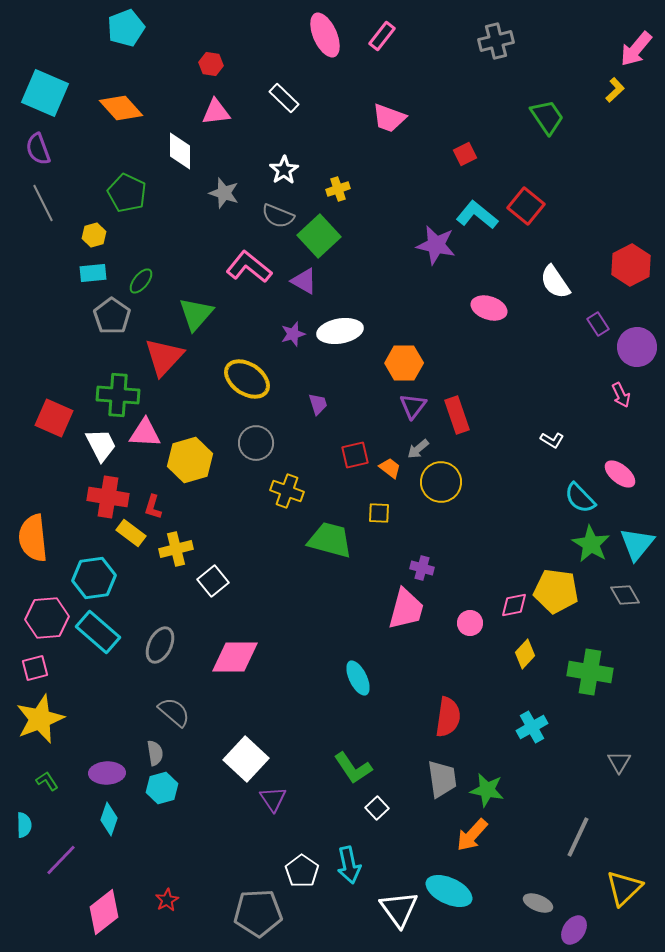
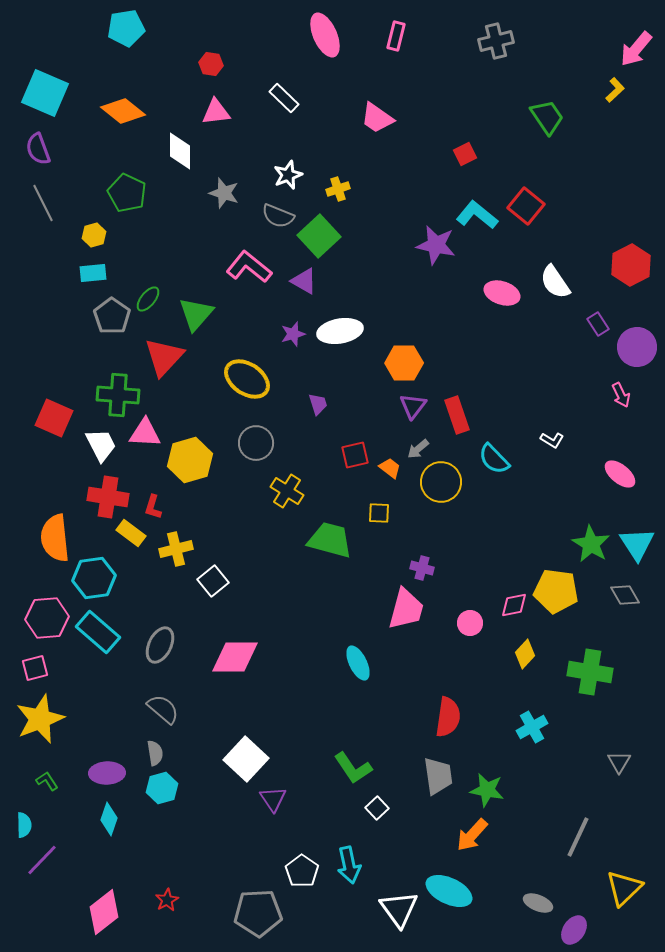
cyan pentagon at (126, 28): rotated 12 degrees clockwise
pink rectangle at (382, 36): moved 14 px right; rotated 24 degrees counterclockwise
orange diamond at (121, 108): moved 2 px right, 3 px down; rotated 9 degrees counterclockwise
pink trapezoid at (389, 118): moved 12 px left; rotated 15 degrees clockwise
white star at (284, 170): moved 4 px right, 5 px down; rotated 12 degrees clockwise
green ellipse at (141, 281): moved 7 px right, 18 px down
pink ellipse at (489, 308): moved 13 px right, 15 px up
yellow cross at (287, 491): rotated 12 degrees clockwise
cyan semicircle at (580, 498): moved 86 px left, 39 px up
orange semicircle at (33, 538): moved 22 px right
cyan triangle at (637, 544): rotated 12 degrees counterclockwise
cyan ellipse at (358, 678): moved 15 px up
gray semicircle at (174, 712): moved 11 px left, 3 px up
gray trapezoid at (442, 779): moved 4 px left, 3 px up
purple line at (61, 860): moved 19 px left
